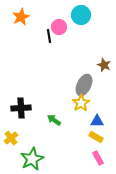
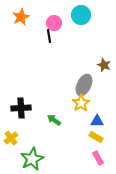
pink circle: moved 5 px left, 4 px up
